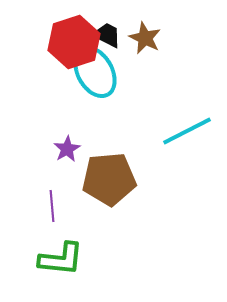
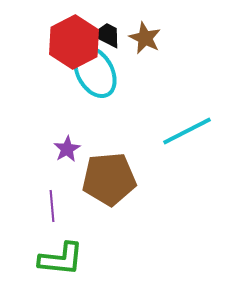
red hexagon: rotated 9 degrees counterclockwise
